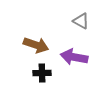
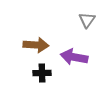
gray triangle: moved 6 px right, 1 px up; rotated 36 degrees clockwise
brown arrow: rotated 15 degrees counterclockwise
